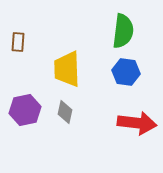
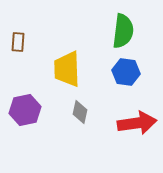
gray diamond: moved 15 px right
red arrow: rotated 15 degrees counterclockwise
